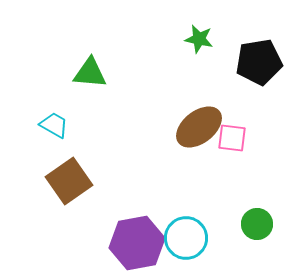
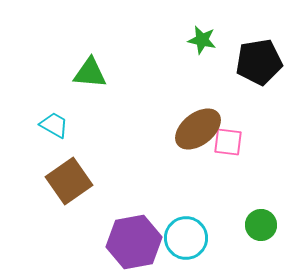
green star: moved 3 px right, 1 px down
brown ellipse: moved 1 px left, 2 px down
pink square: moved 4 px left, 4 px down
green circle: moved 4 px right, 1 px down
purple hexagon: moved 3 px left, 1 px up
